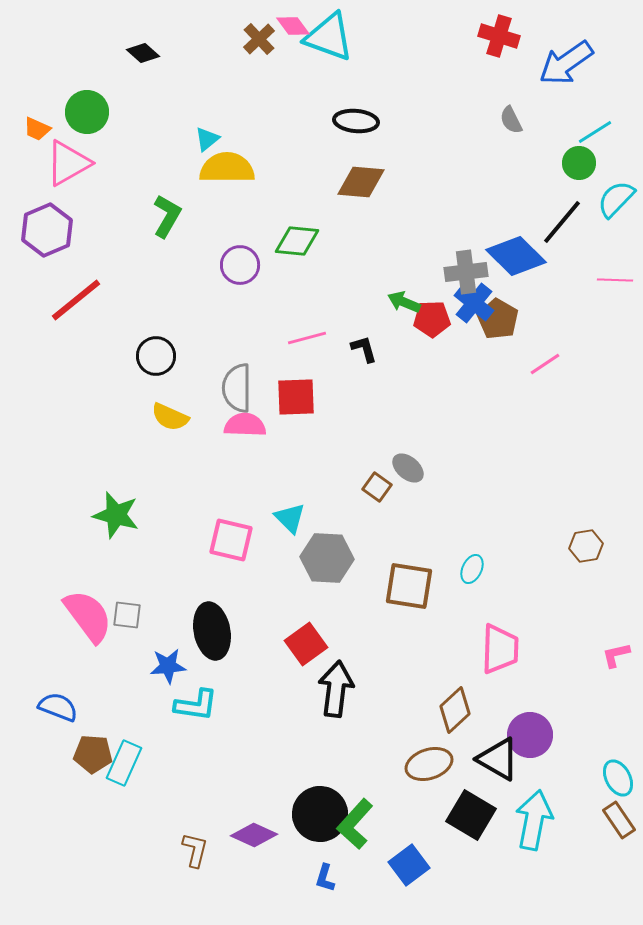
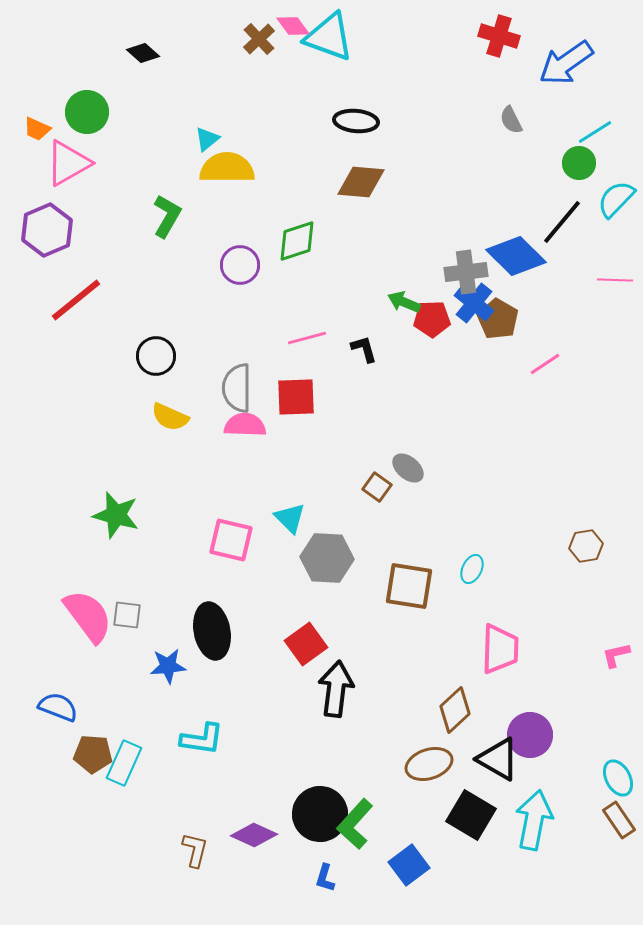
green diamond at (297, 241): rotated 24 degrees counterclockwise
cyan L-shape at (196, 705): moved 6 px right, 34 px down
